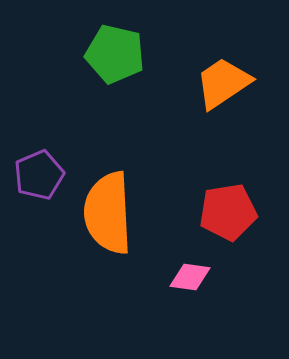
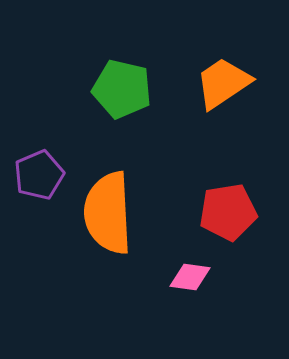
green pentagon: moved 7 px right, 35 px down
